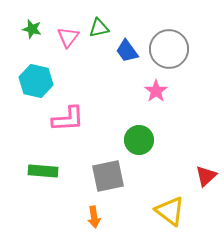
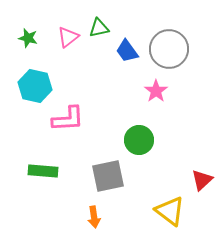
green star: moved 4 px left, 9 px down
pink triangle: rotated 15 degrees clockwise
cyan hexagon: moved 1 px left, 5 px down
red triangle: moved 4 px left, 4 px down
